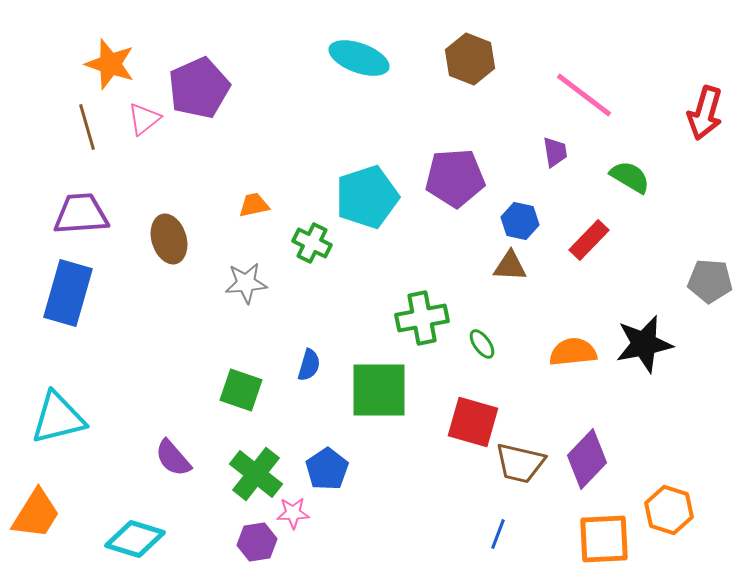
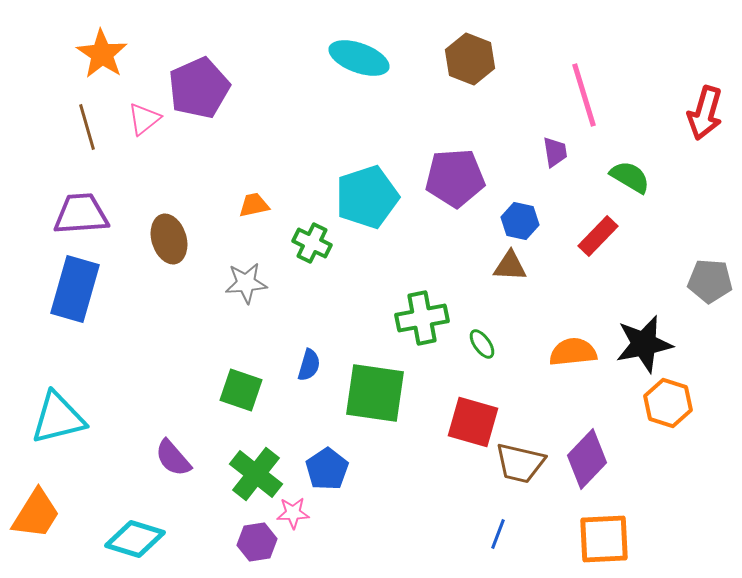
orange star at (110, 64): moved 8 px left, 10 px up; rotated 15 degrees clockwise
pink line at (584, 95): rotated 36 degrees clockwise
red rectangle at (589, 240): moved 9 px right, 4 px up
blue rectangle at (68, 293): moved 7 px right, 4 px up
green square at (379, 390): moved 4 px left, 3 px down; rotated 8 degrees clockwise
orange hexagon at (669, 510): moved 1 px left, 107 px up
